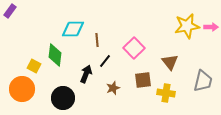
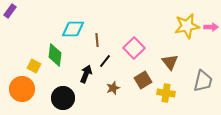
brown square: rotated 24 degrees counterclockwise
